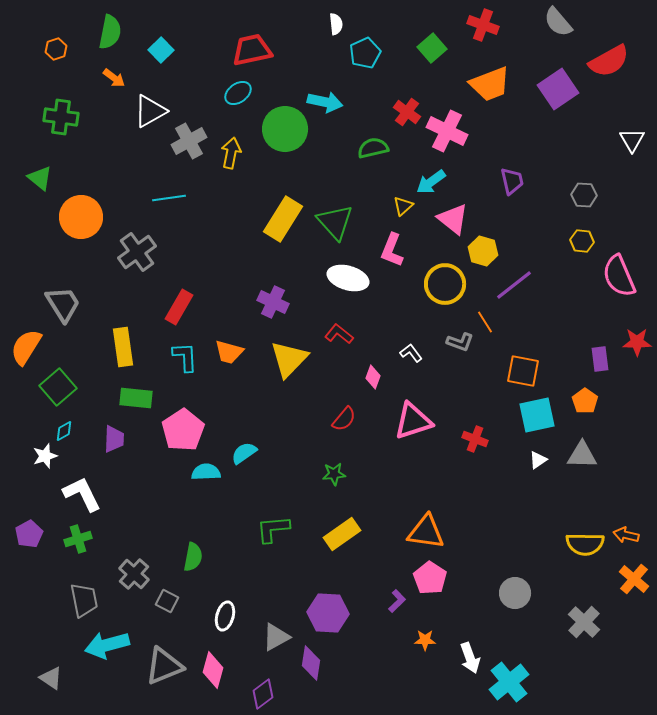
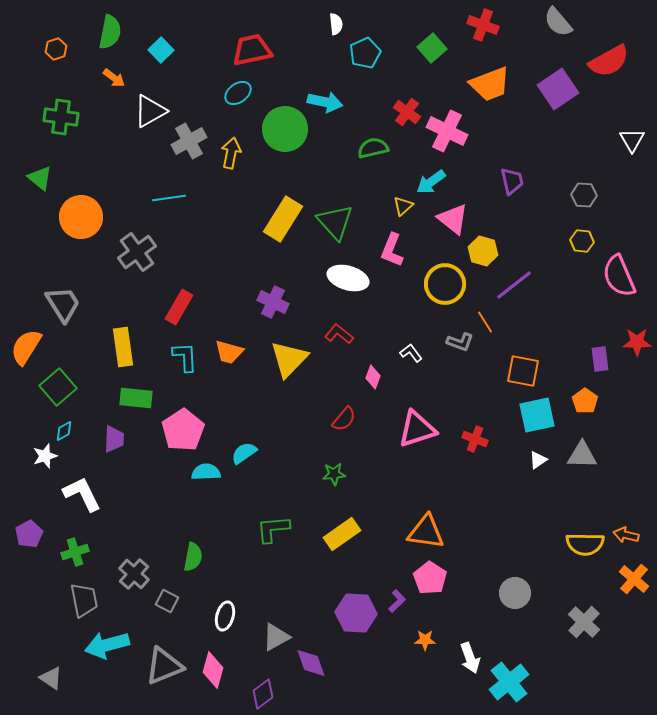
pink triangle at (413, 421): moved 4 px right, 8 px down
green cross at (78, 539): moved 3 px left, 13 px down
purple hexagon at (328, 613): moved 28 px right
purple diamond at (311, 663): rotated 28 degrees counterclockwise
